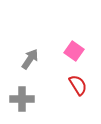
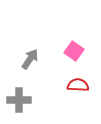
red semicircle: rotated 55 degrees counterclockwise
gray cross: moved 3 px left, 1 px down
